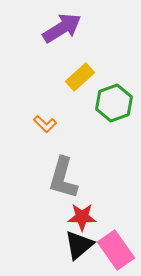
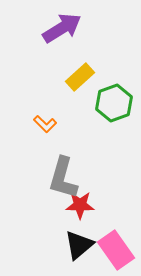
red star: moved 2 px left, 12 px up
